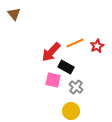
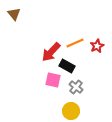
black rectangle: moved 1 px right, 1 px up
